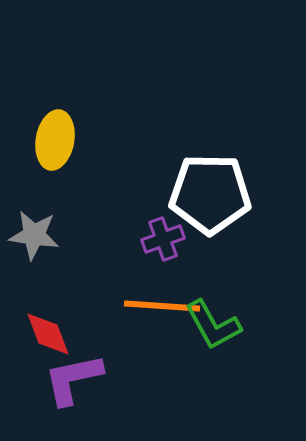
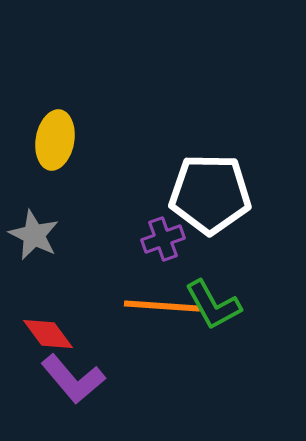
gray star: rotated 18 degrees clockwise
green L-shape: moved 20 px up
red diamond: rotated 16 degrees counterclockwise
purple L-shape: rotated 118 degrees counterclockwise
